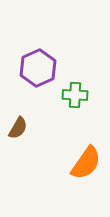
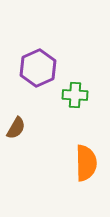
brown semicircle: moved 2 px left
orange semicircle: rotated 36 degrees counterclockwise
